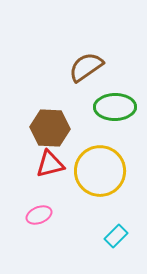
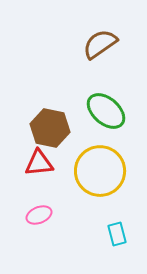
brown semicircle: moved 14 px right, 23 px up
green ellipse: moved 9 px left, 4 px down; rotated 42 degrees clockwise
brown hexagon: rotated 9 degrees clockwise
red triangle: moved 11 px left, 1 px up; rotated 8 degrees clockwise
cyan rectangle: moved 1 px right, 2 px up; rotated 60 degrees counterclockwise
